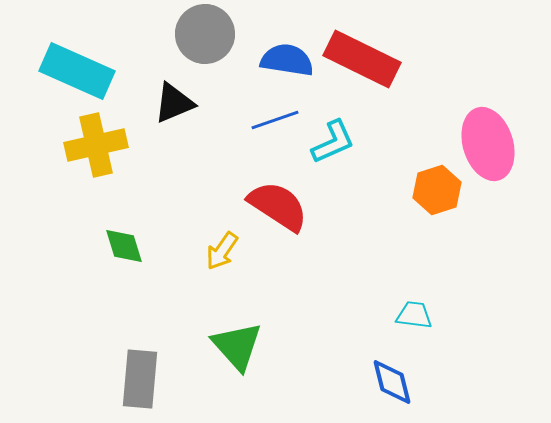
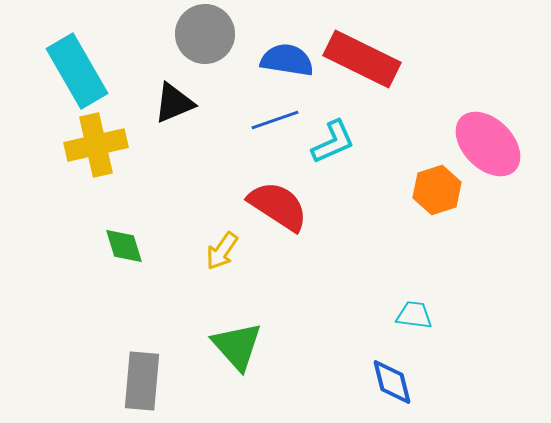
cyan rectangle: rotated 36 degrees clockwise
pink ellipse: rotated 28 degrees counterclockwise
gray rectangle: moved 2 px right, 2 px down
